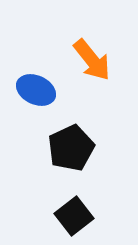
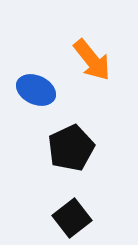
black square: moved 2 px left, 2 px down
